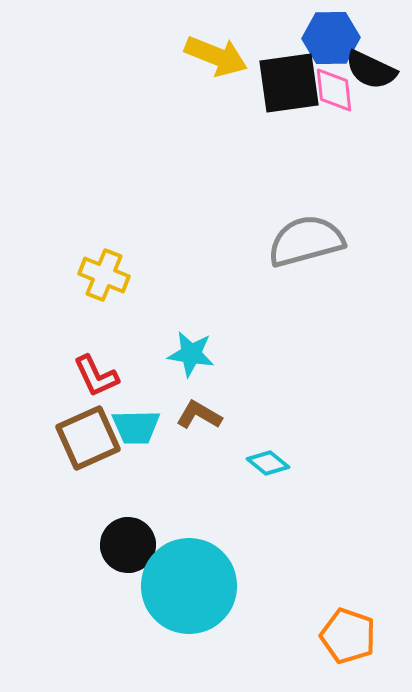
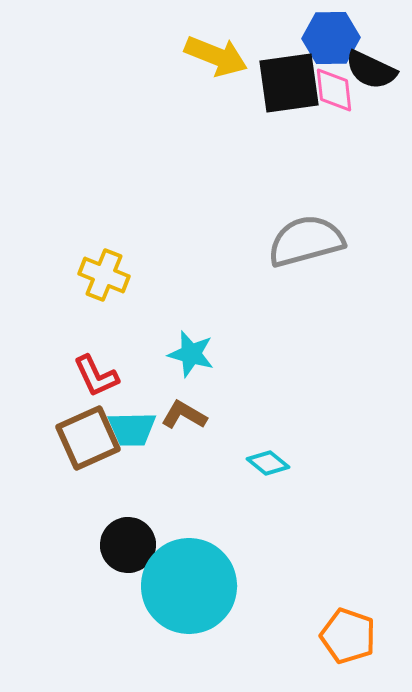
cyan star: rotated 6 degrees clockwise
brown L-shape: moved 15 px left
cyan trapezoid: moved 4 px left, 2 px down
